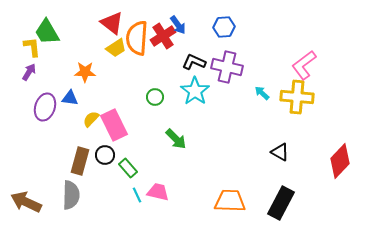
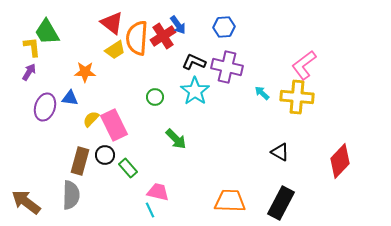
yellow trapezoid: moved 1 px left, 2 px down
cyan line: moved 13 px right, 15 px down
brown arrow: rotated 12 degrees clockwise
